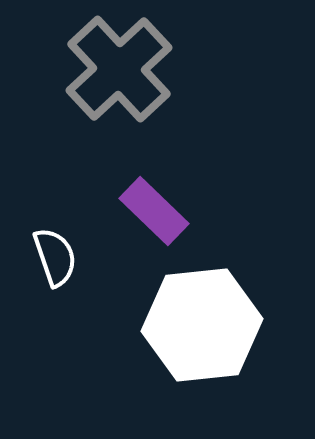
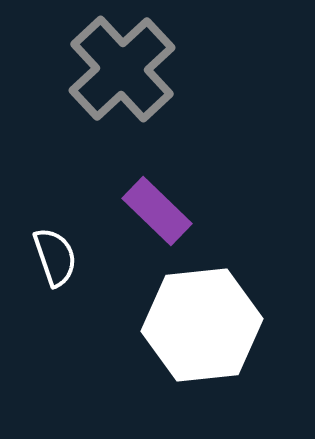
gray cross: moved 3 px right
purple rectangle: moved 3 px right
